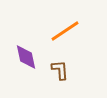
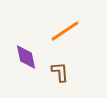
brown L-shape: moved 2 px down
